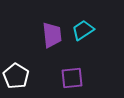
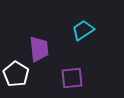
purple trapezoid: moved 13 px left, 14 px down
white pentagon: moved 2 px up
